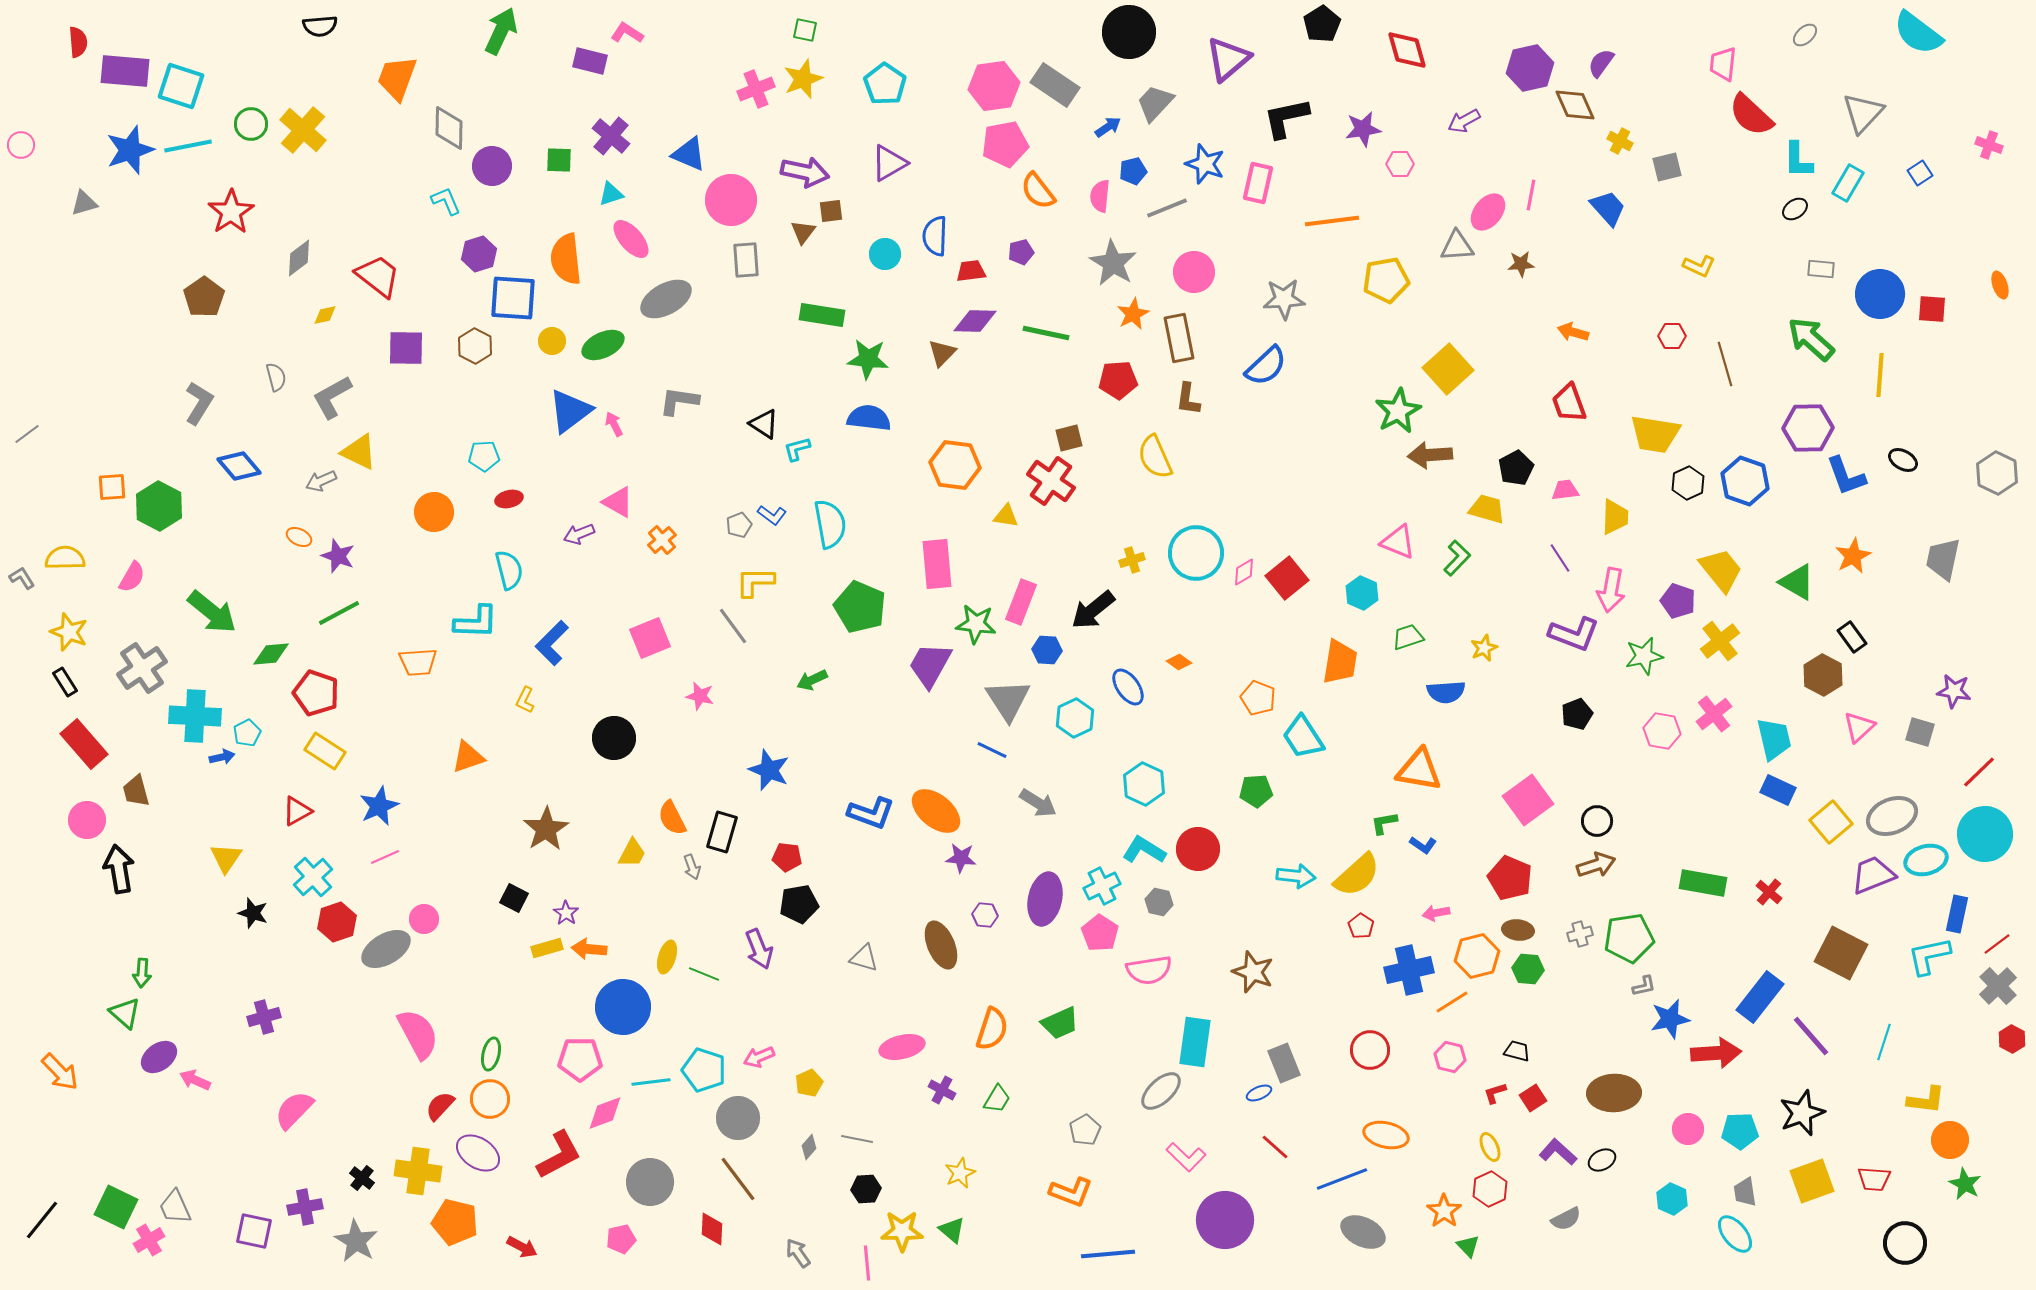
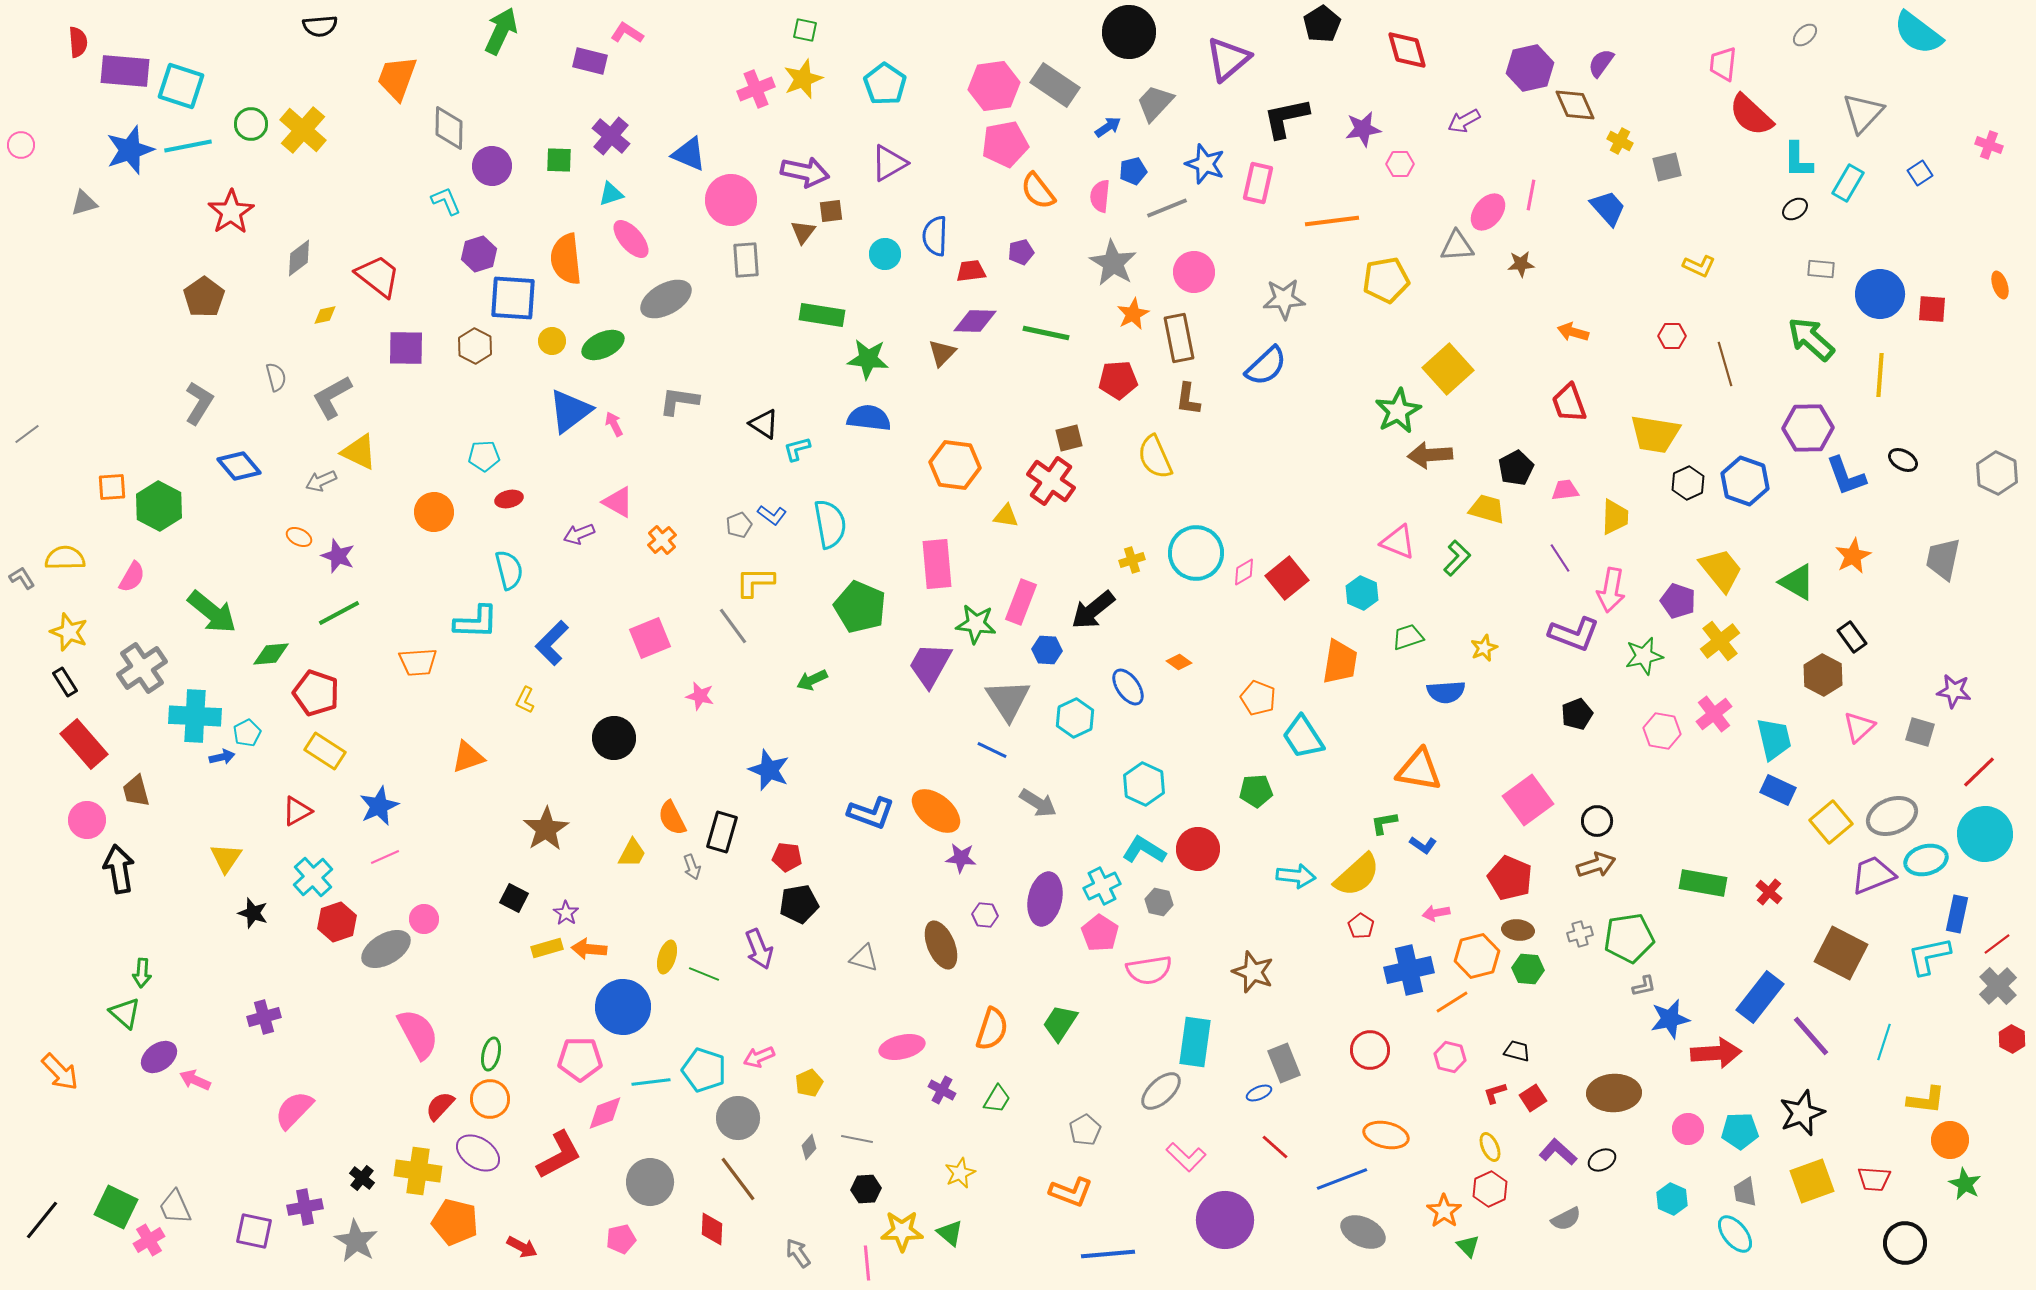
green trapezoid at (1060, 1023): rotated 147 degrees clockwise
green triangle at (952, 1230): moved 2 px left, 3 px down
